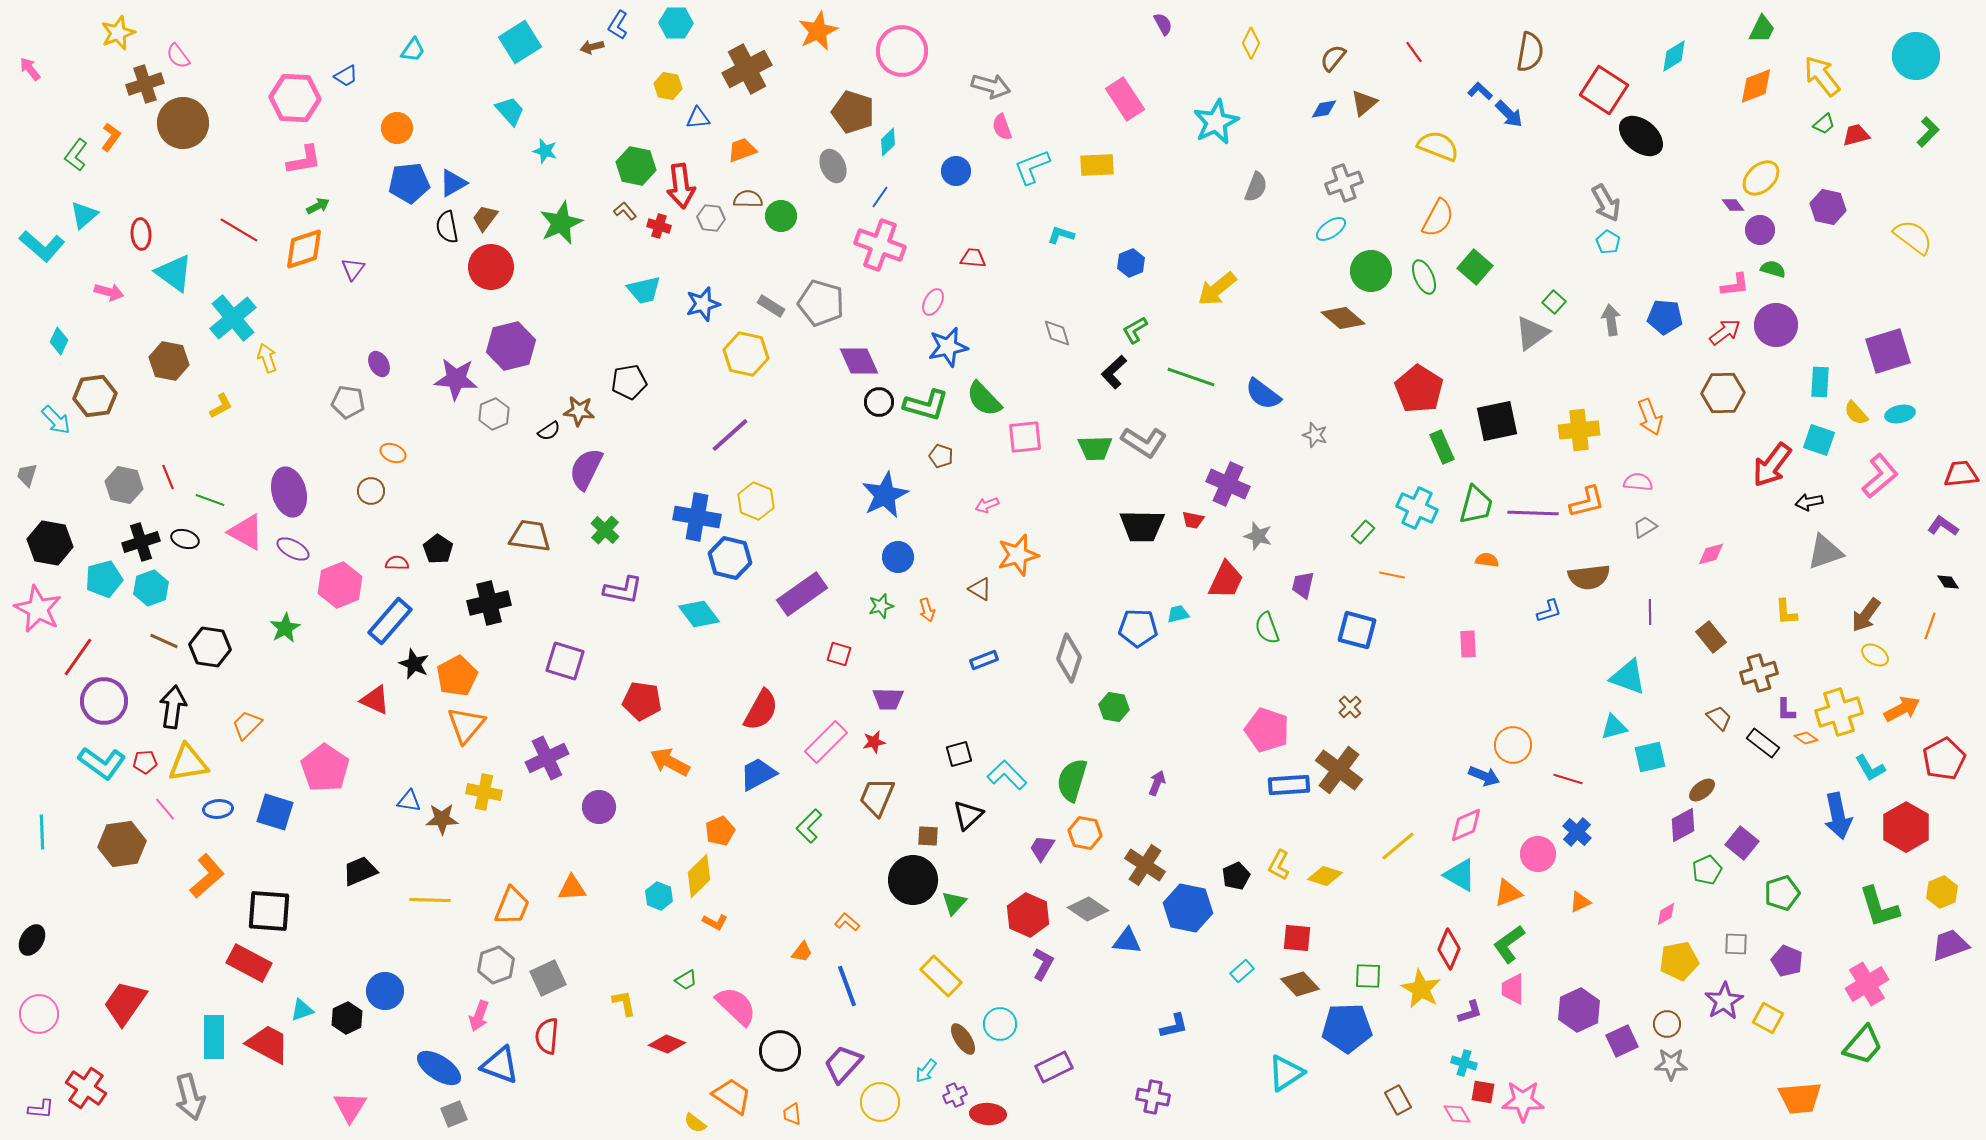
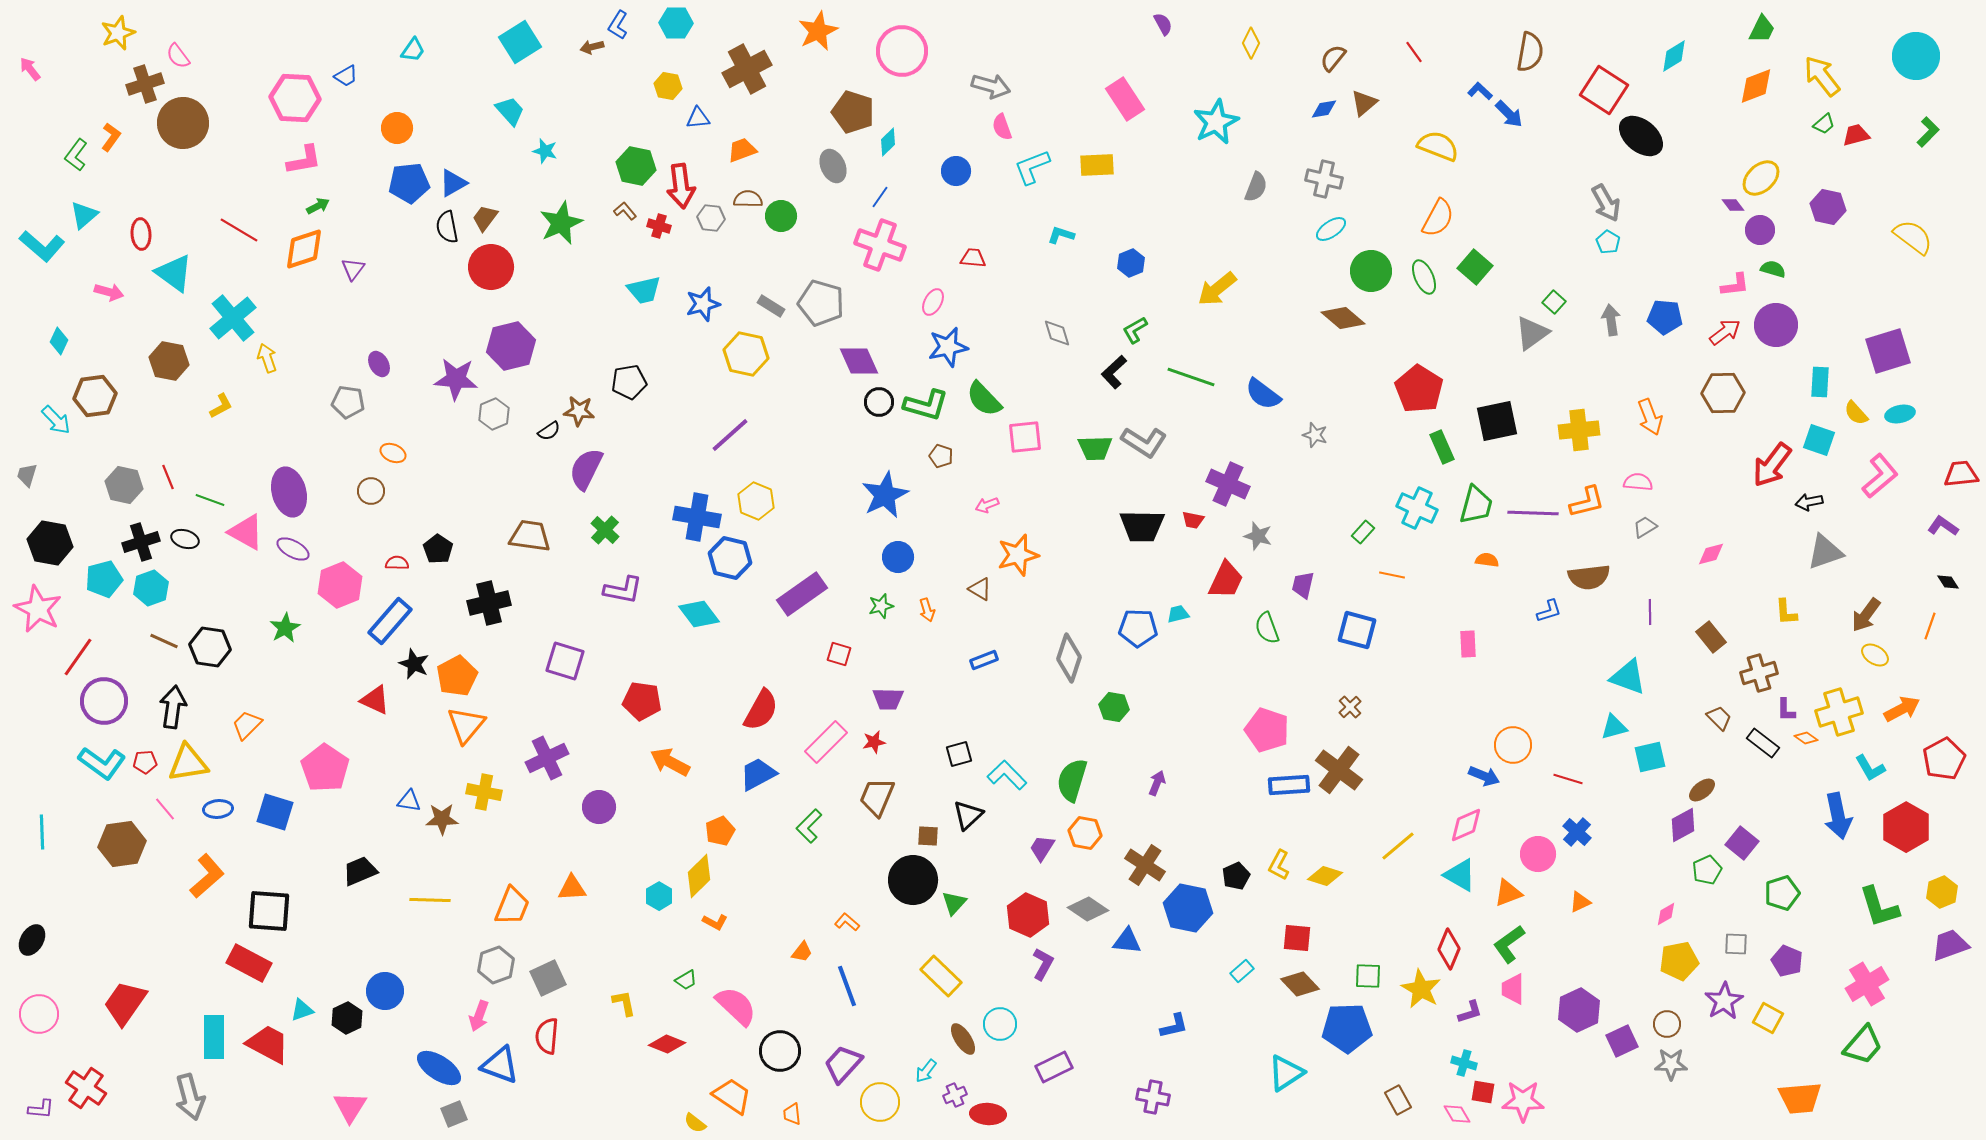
gray cross at (1344, 183): moved 20 px left, 4 px up; rotated 33 degrees clockwise
cyan hexagon at (659, 896): rotated 8 degrees clockwise
